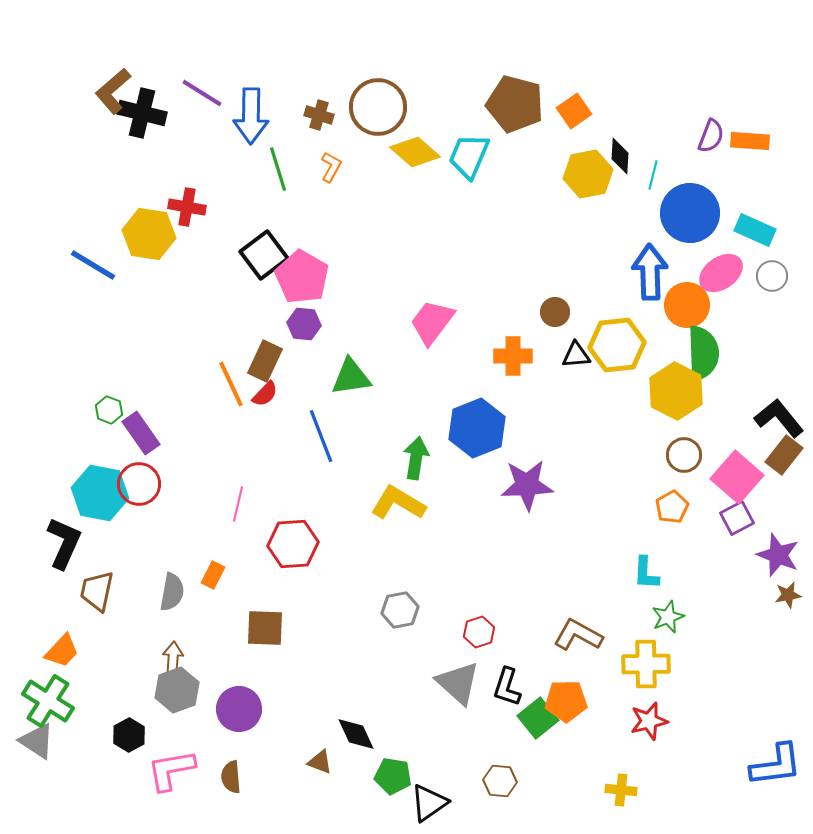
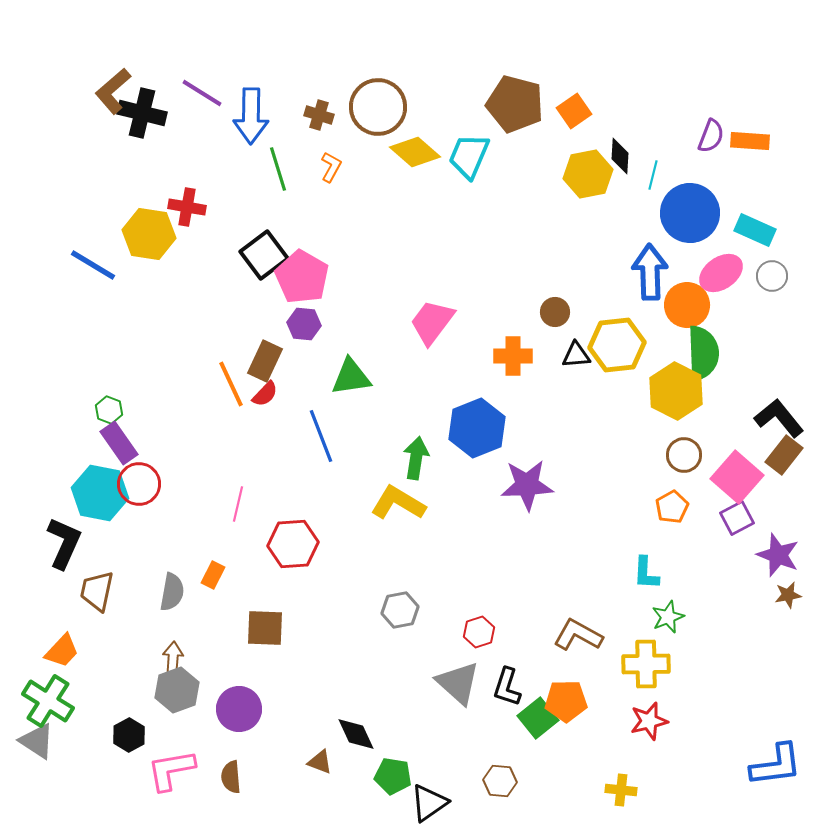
purple rectangle at (141, 433): moved 22 px left, 10 px down
